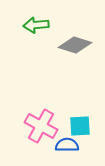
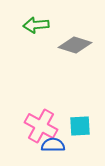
blue semicircle: moved 14 px left
